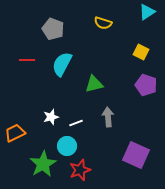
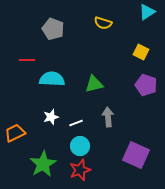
cyan semicircle: moved 10 px left, 15 px down; rotated 65 degrees clockwise
cyan circle: moved 13 px right
